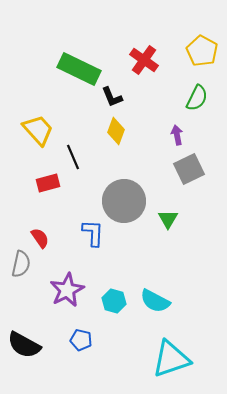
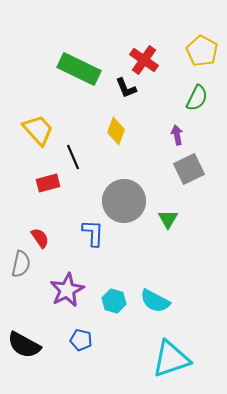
black L-shape: moved 14 px right, 9 px up
